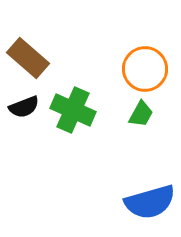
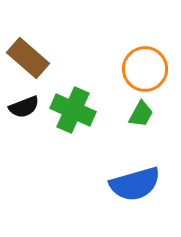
blue semicircle: moved 15 px left, 18 px up
